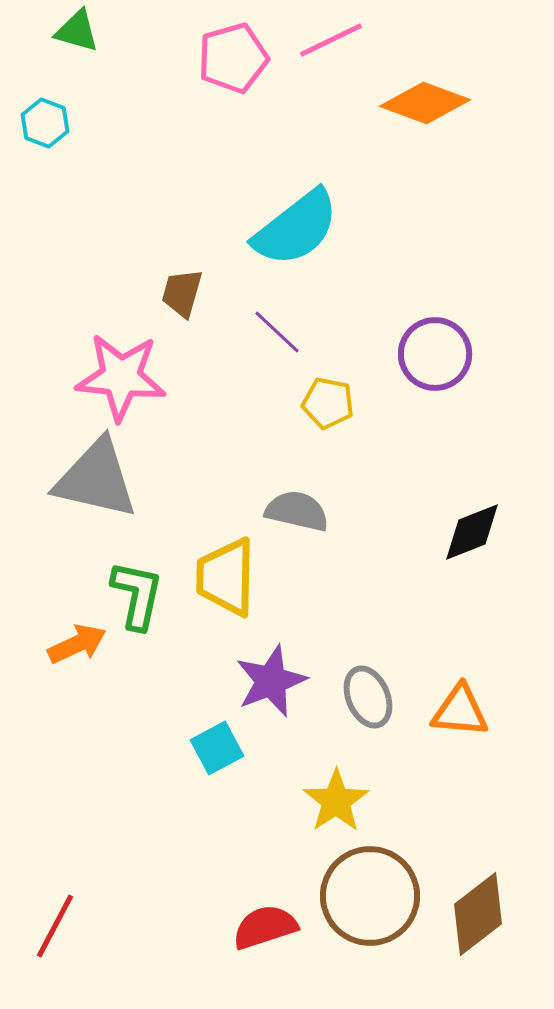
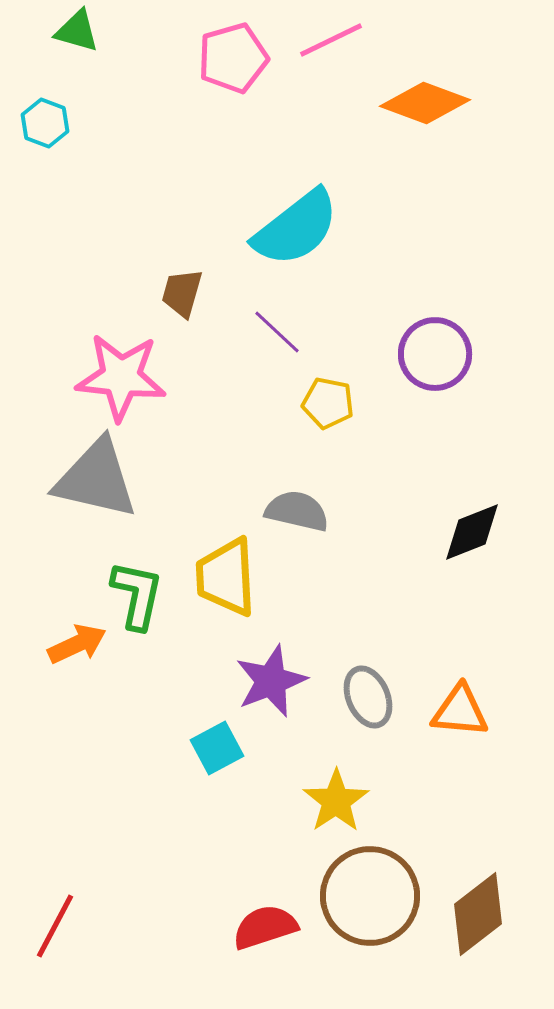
yellow trapezoid: rotated 4 degrees counterclockwise
